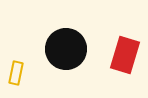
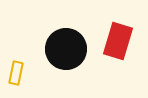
red rectangle: moved 7 px left, 14 px up
